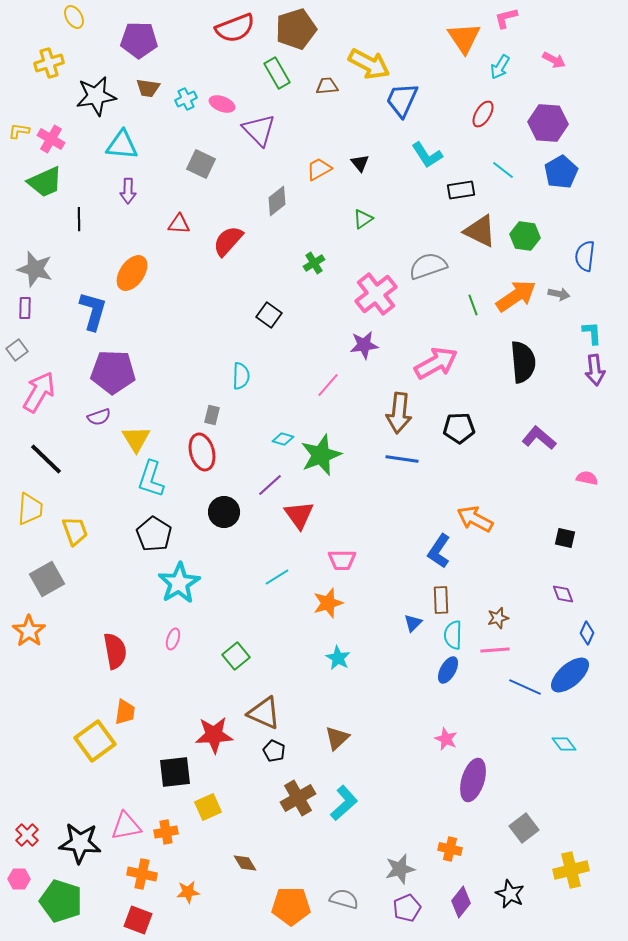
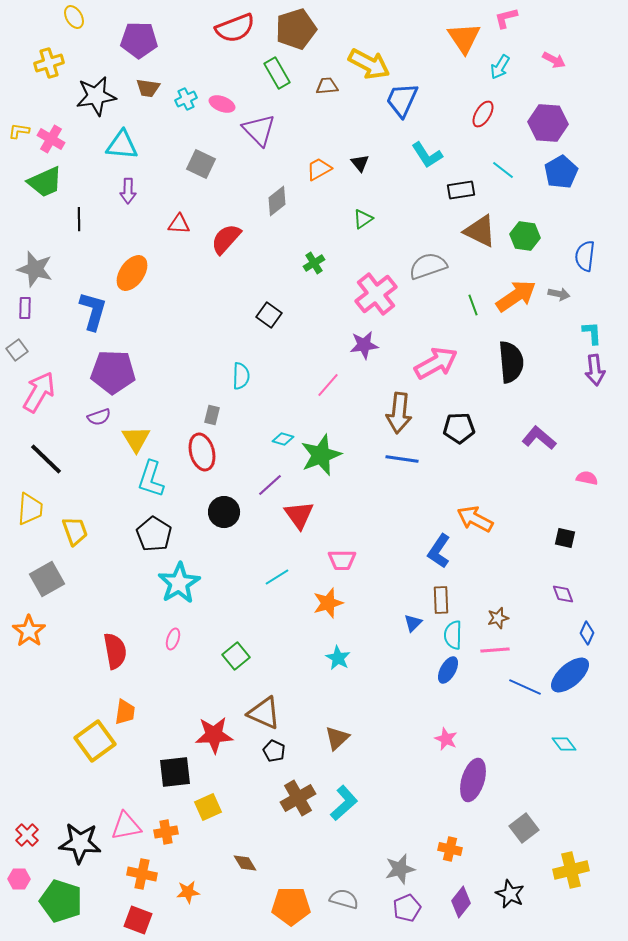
red semicircle at (228, 241): moved 2 px left, 2 px up
black semicircle at (523, 362): moved 12 px left
